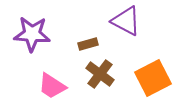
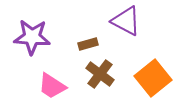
purple star: moved 3 px down
orange square: rotated 12 degrees counterclockwise
